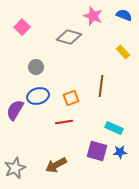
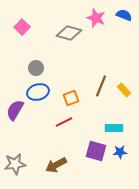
pink star: moved 3 px right, 2 px down
gray diamond: moved 4 px up
yellow rectangle: moved 1 px right, 38 px down
gray circle: moved 1 px down
brown line: rotated 15 degrees clockwise
blue ellipse: moved 4 px up
red line: rotated 18 degrees counterclockwise
cyan rectangle: rotated 24 degrees counterclockwise
purple square: moved 1 px left
gray star: moved 4 px up; rotated 15 degrees clockwise
